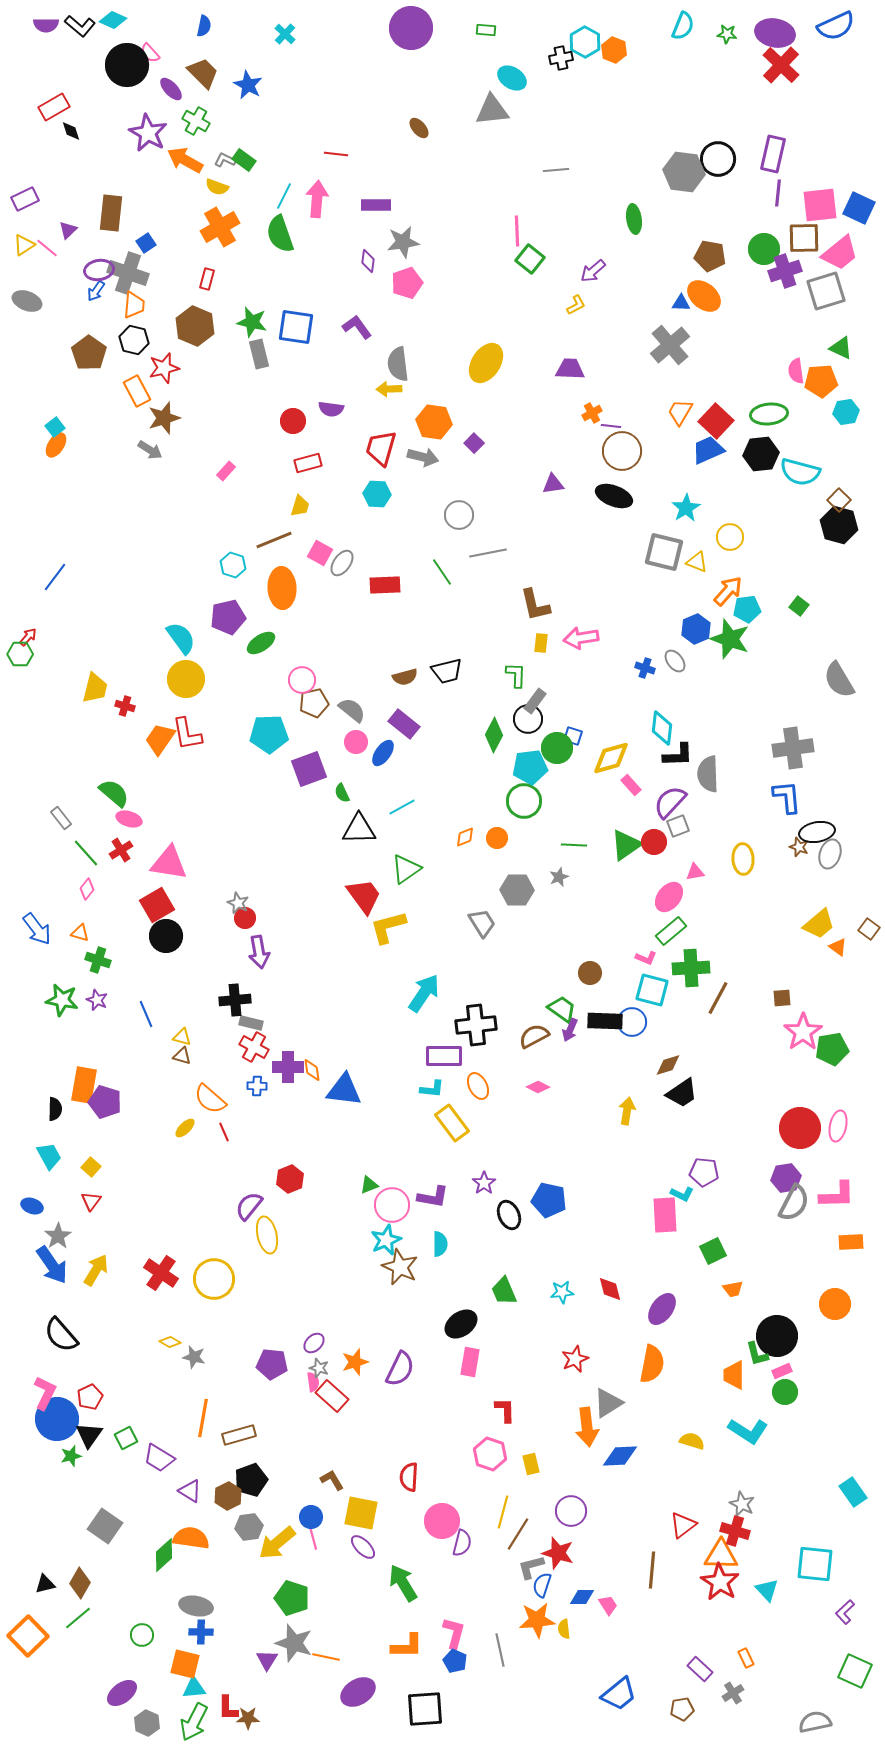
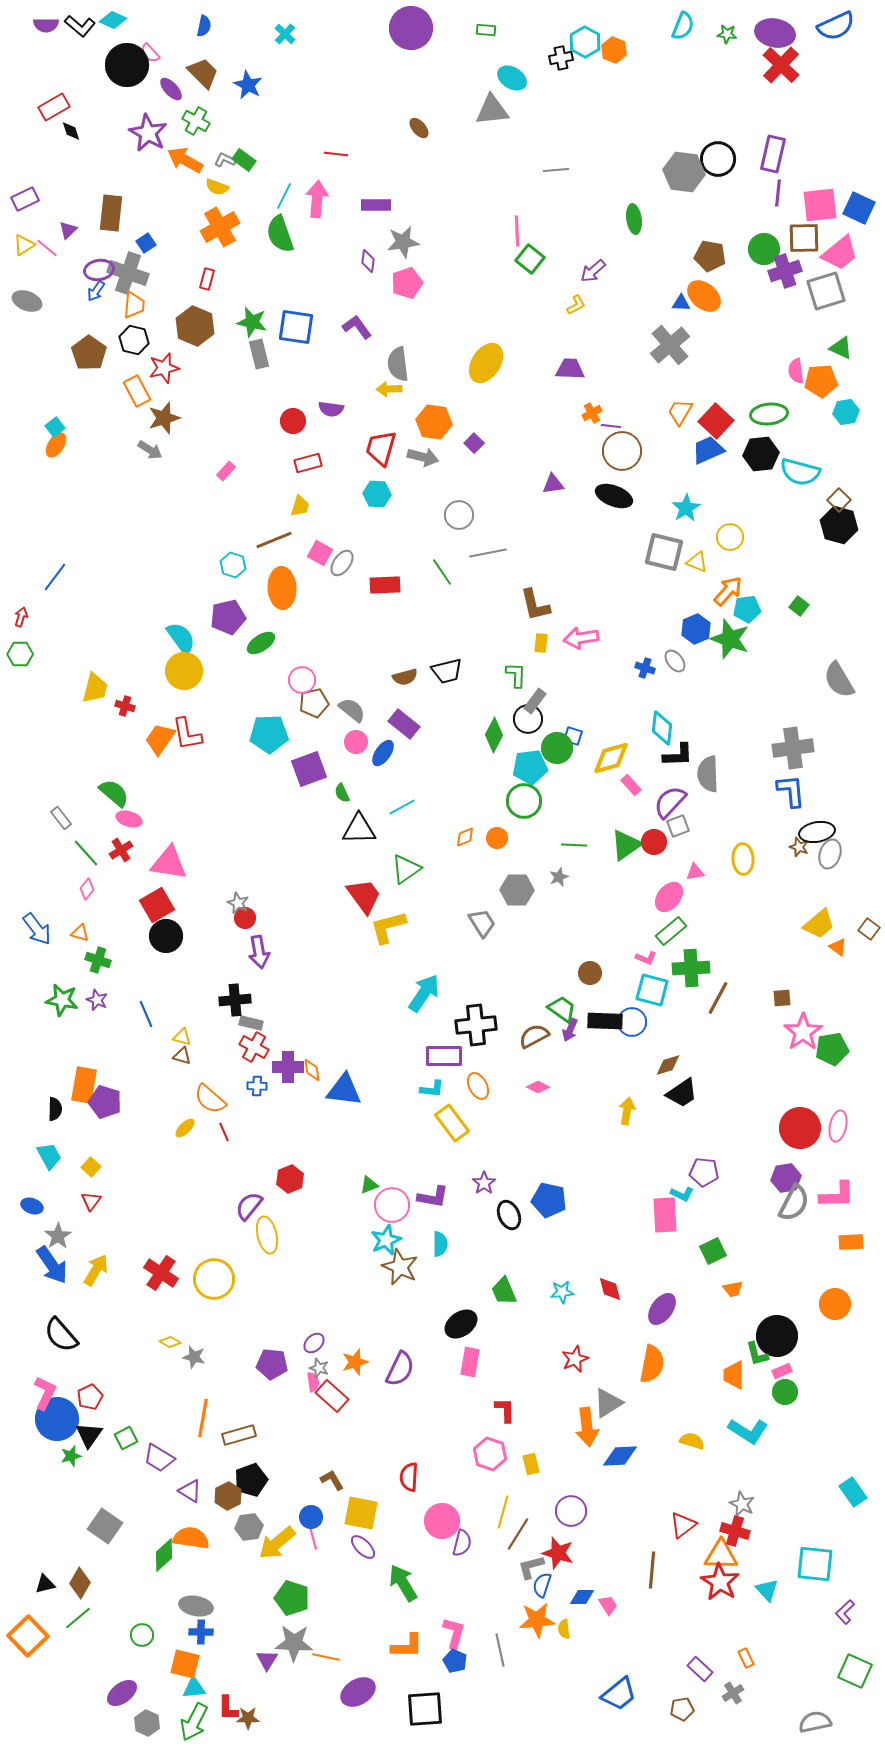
red arrow at (28, 637): moved 7 px left, 20 px up; rotated 24 degrees counterclockwise
yellow circle at (186, 679): moved 2 px left, 8 px up
blue L-shape at (787, 797): moved 4 px right, 6 px up
gray star at (294, 1643): rotated 15 degrees counterclockwise
